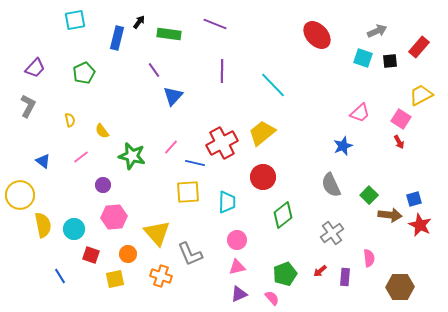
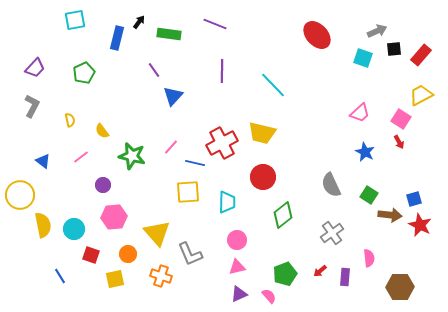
red rectangle at (419, 47): moved 2 px right, 8 px down
black square at (390, 61): moved 4 px right, 12 px up
gray L-shape at (28, 106): moved 4 px right
yellow trapezoid at (262, 133): rotated 128 degrees counterclockwise
blue star at (343, 146): moved 22 px right, 6 px down; rotated 24 degrees counterclockwise
green square at (369, 195): rotated 12 degrees counterclockwise
pink semicircle at (272, 298): moved 3 px left, 2 px up
